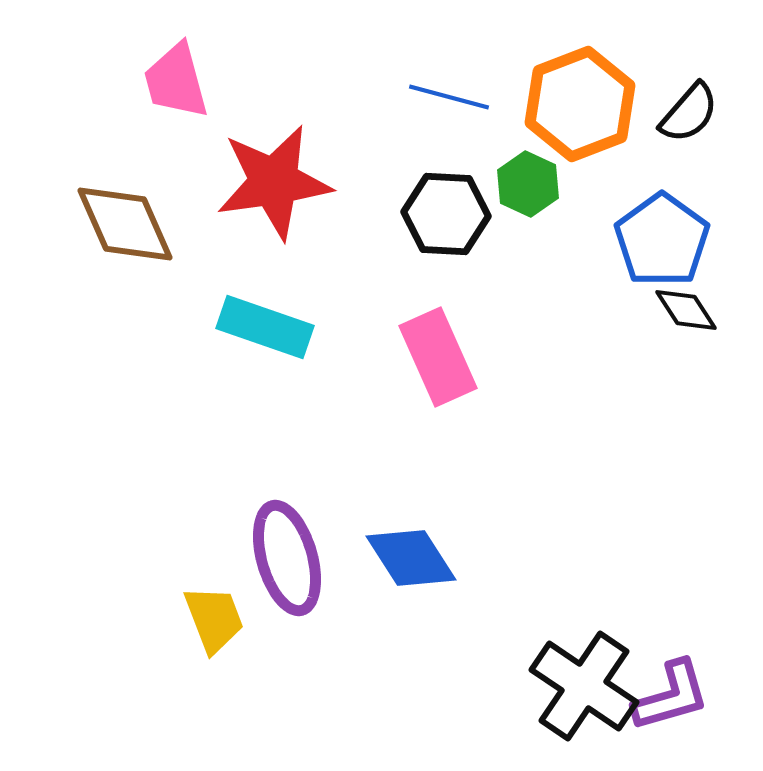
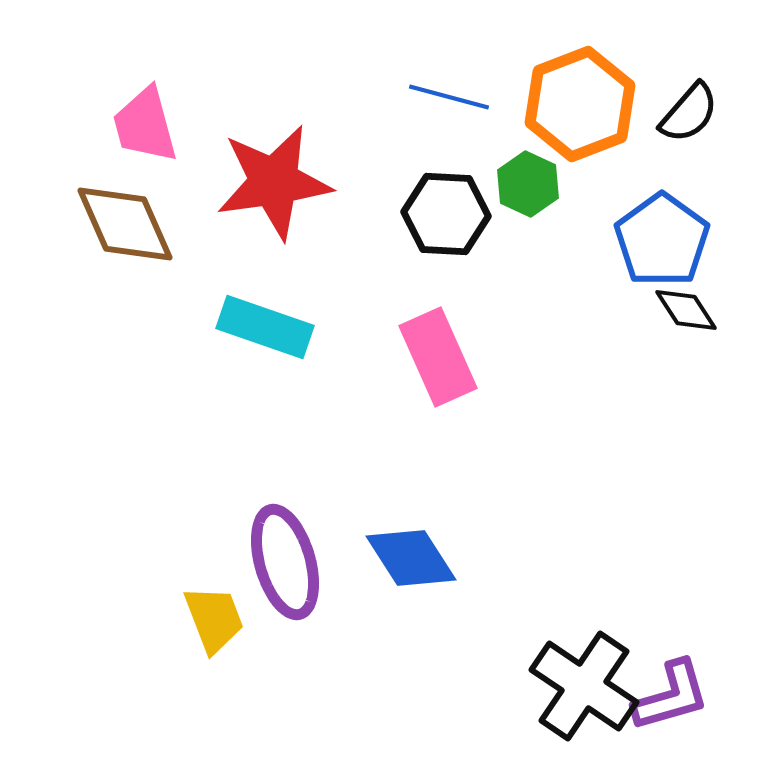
pink trapezoid: moved 31 px left, 44 px down
purple ellipse: moved 2 px left, 4 px down
